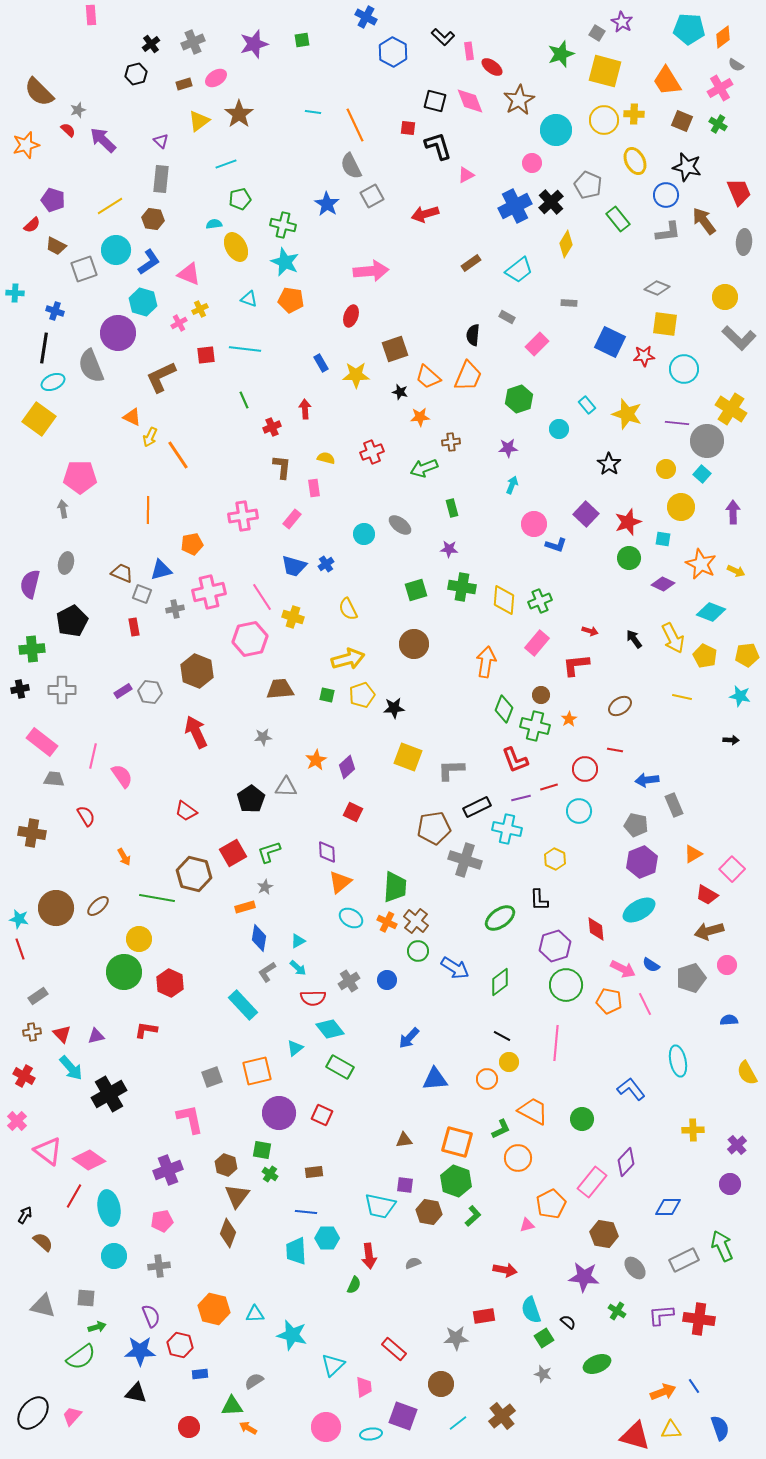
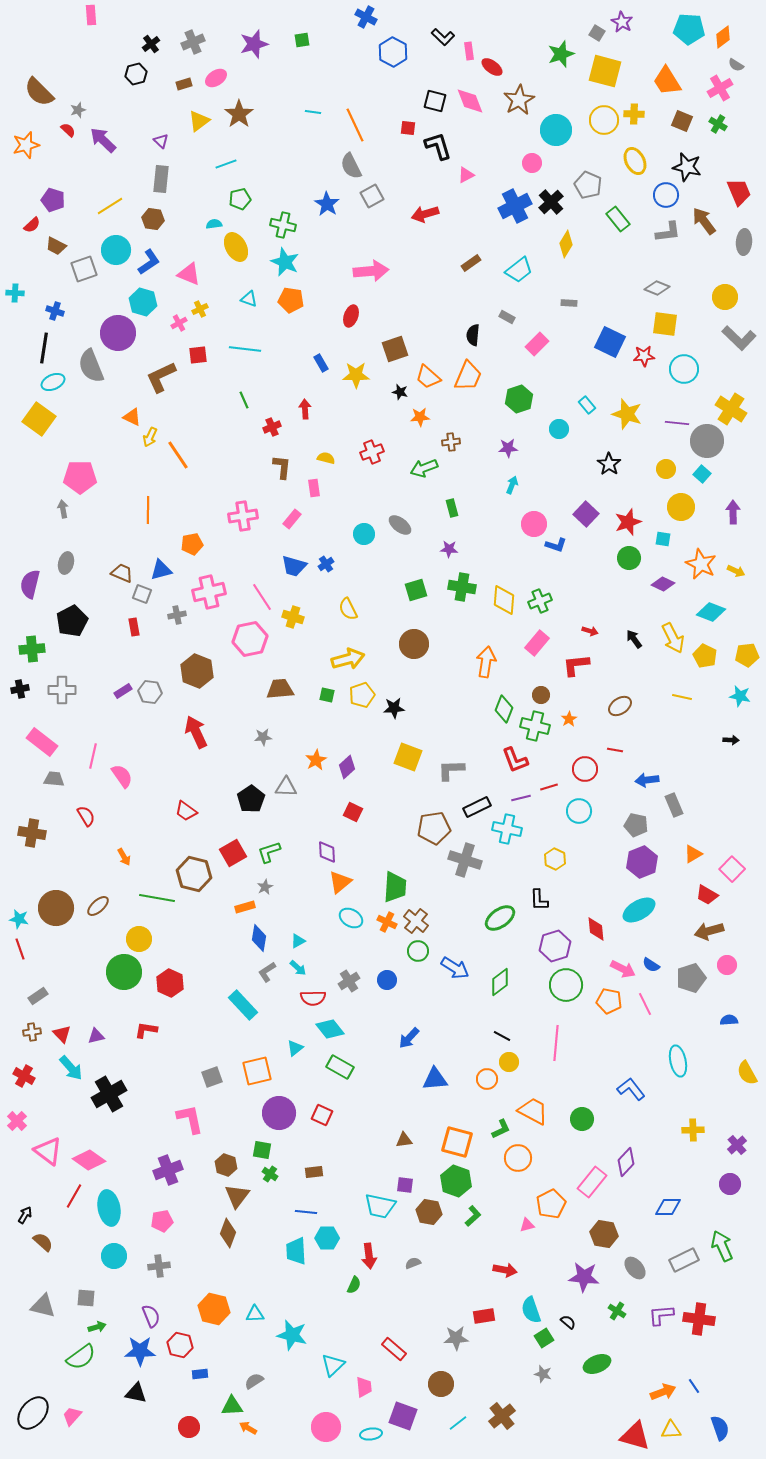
red square at (206, 355): moved 8 px left
gray cross at (175, 609): moved 2 px right, 6 px down
